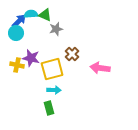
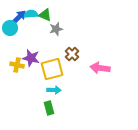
blue arrow: moved 4 px up
cyan circle: moved 6 px left, 5 px up
